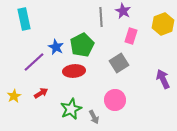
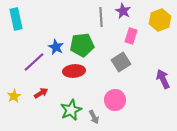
cyan rectangle: moved 8 px left
yellow hexagon: moved 3 px left, 4 px up
green pentagon: rotated 20 degrees clockwise
gray square: moved 2 px right, 1 px up
green star: moved 1 px down
